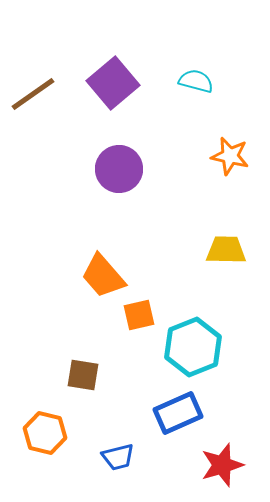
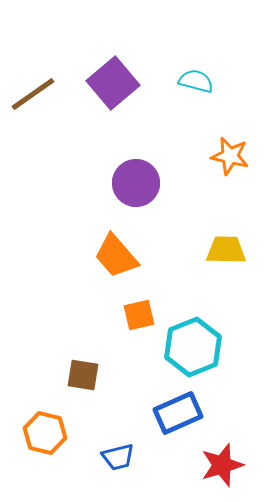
purple circle: moved 17 px right, 14 px down
orange trapezoid: moved 13 px right, 20 px up
